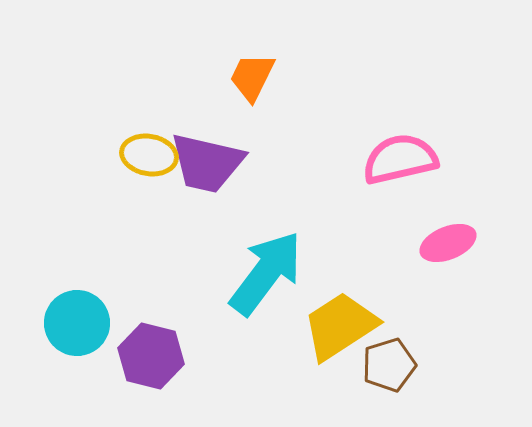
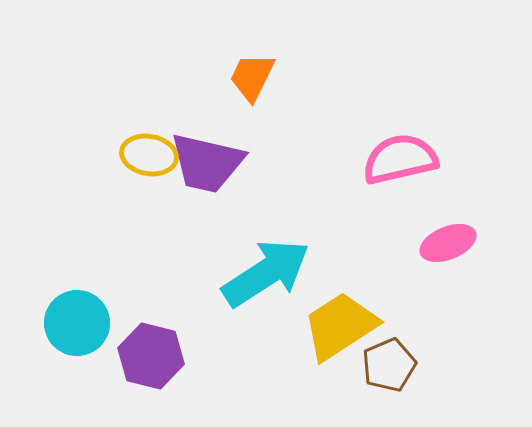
cyan arrow: rotated 20 degrees clockwise
brown pentagon: rotated 6 degrees counterclockwise
